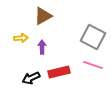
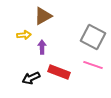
yellow arrow: moved 3 px right, 3 px up
red rectangle: rotated 35 degrees clockwise
